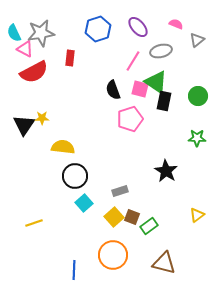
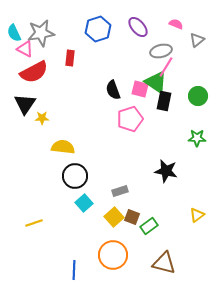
pink line: moved 33 px right, 6 px down
black triangle: moved 1 px right, 21 px up
black star: rotated 20 degrees counterclockwise
